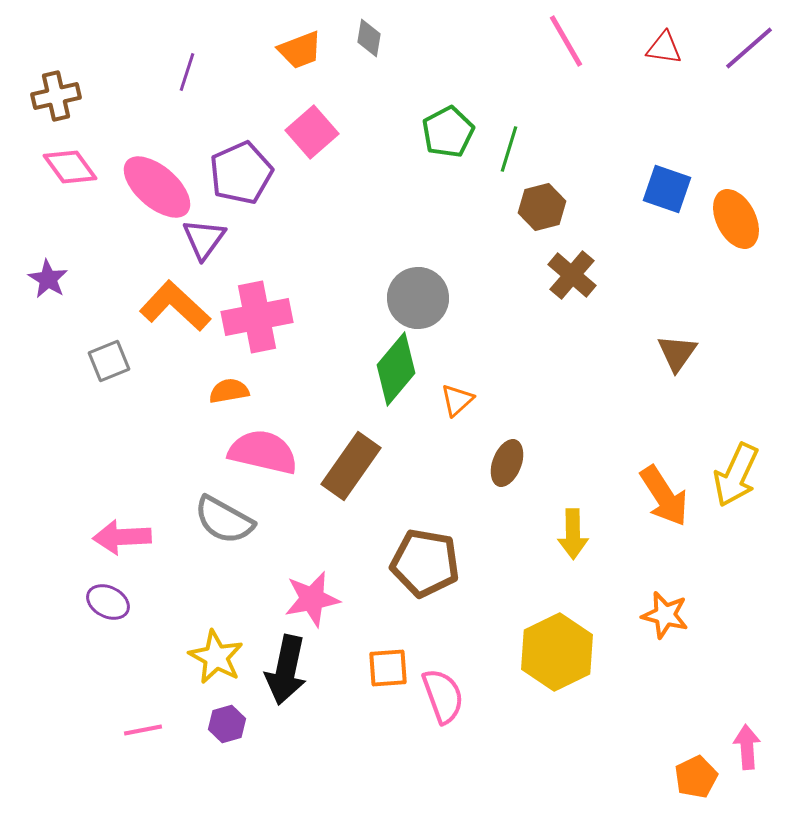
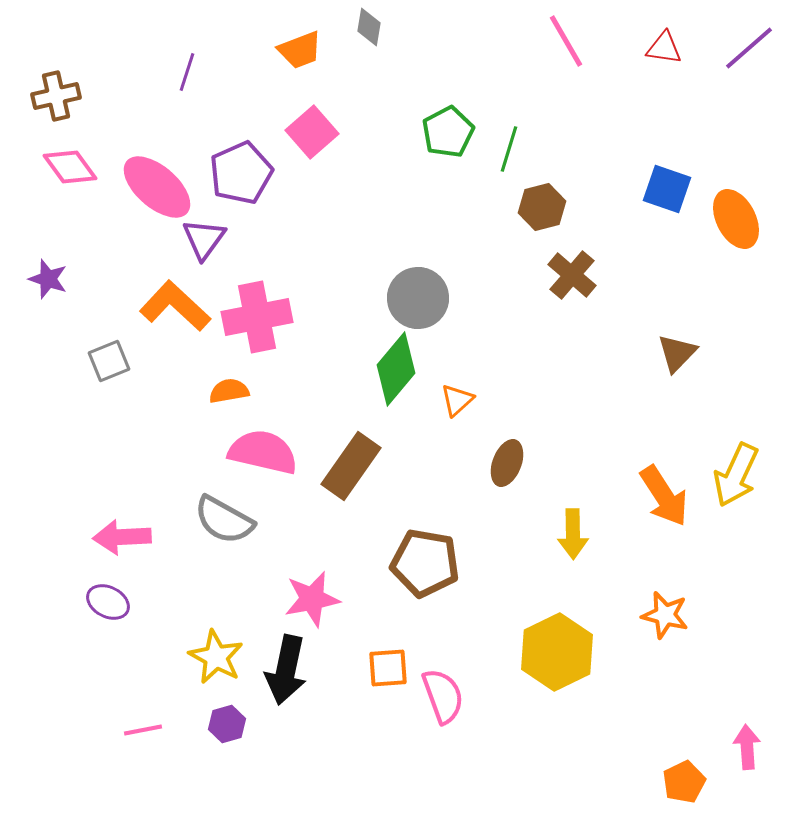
gray diamond at (369, 38): moved 11 px up
purple star at (48, 279): rotated 12 degrees counterclockwise
brown triangle at (677, 353): rotated 9 degrees clockwise
orange pentagon at (696, 777): moved 12 px left, 5 px down
